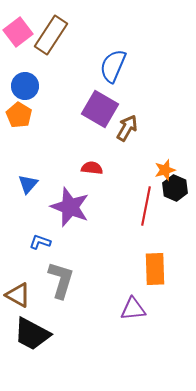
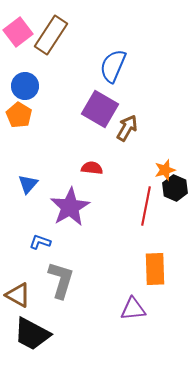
purple star: rotated 21 degrees clockwise
